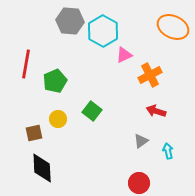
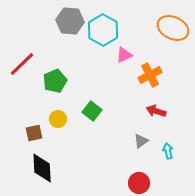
orange ellipse: moved 1 px down
cyan hexagon: moved 1 px up
red line: moved 4 px left; rotated 36 degrees clockwise
